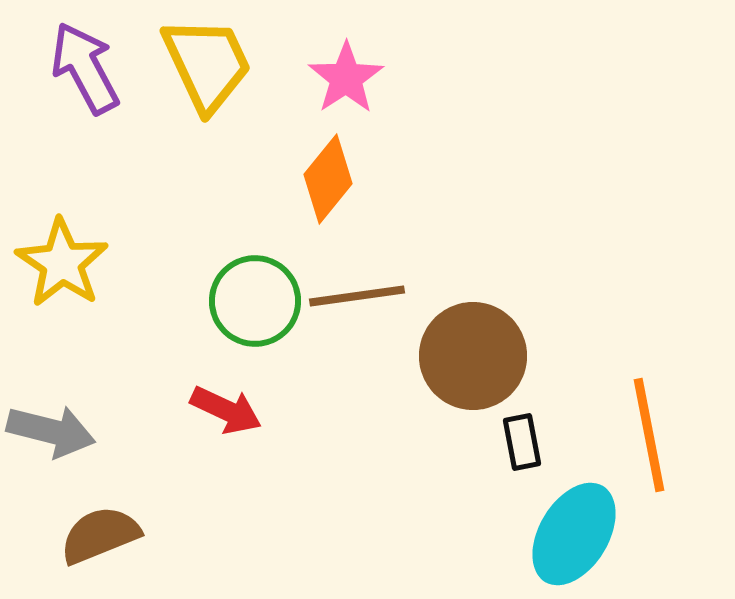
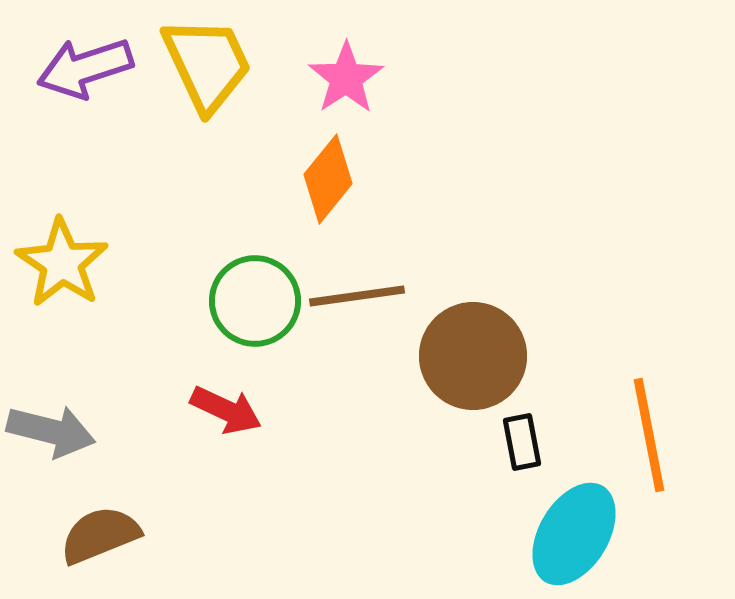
purple arrow: rotated 80 degrees counterclockwise
